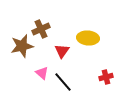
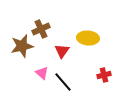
red cross: moved 2 px left, 2 px up
